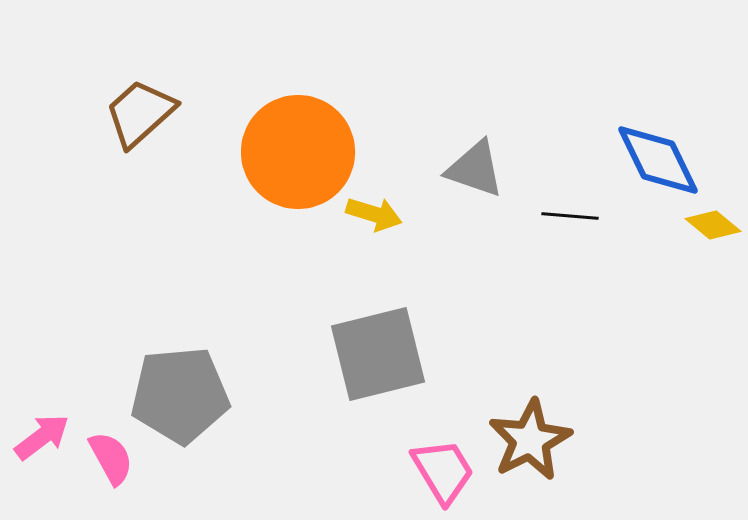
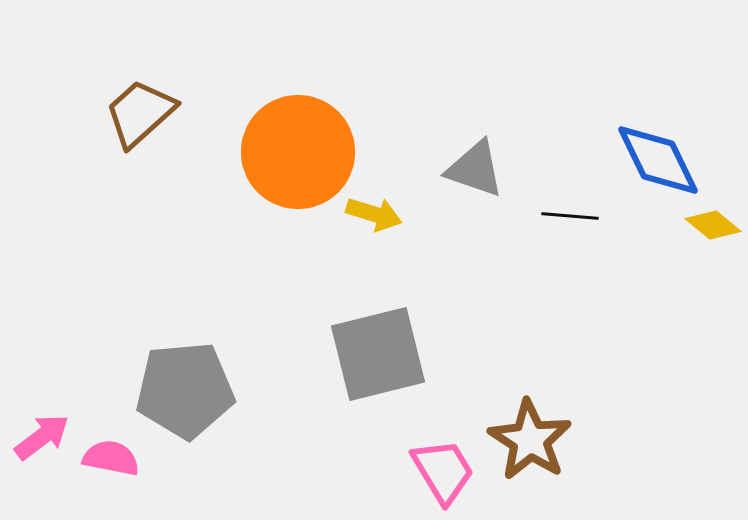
gray pentagon: moved 5 px right, 5 px up
brown star: rotated 12 degrees counterclockwise
pink semicircle: rotated 50 degrees counterclockwise
